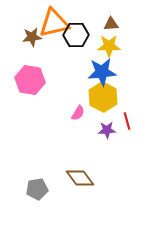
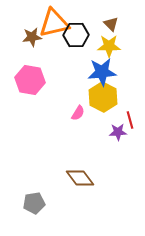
brown triangle: rotated 49 degrees clockwise
red line: moved 3 px right, 1 px up
purple star: moved 11 px right, 2 px down
gray pentagon: moved 3 px left, 14 px down
